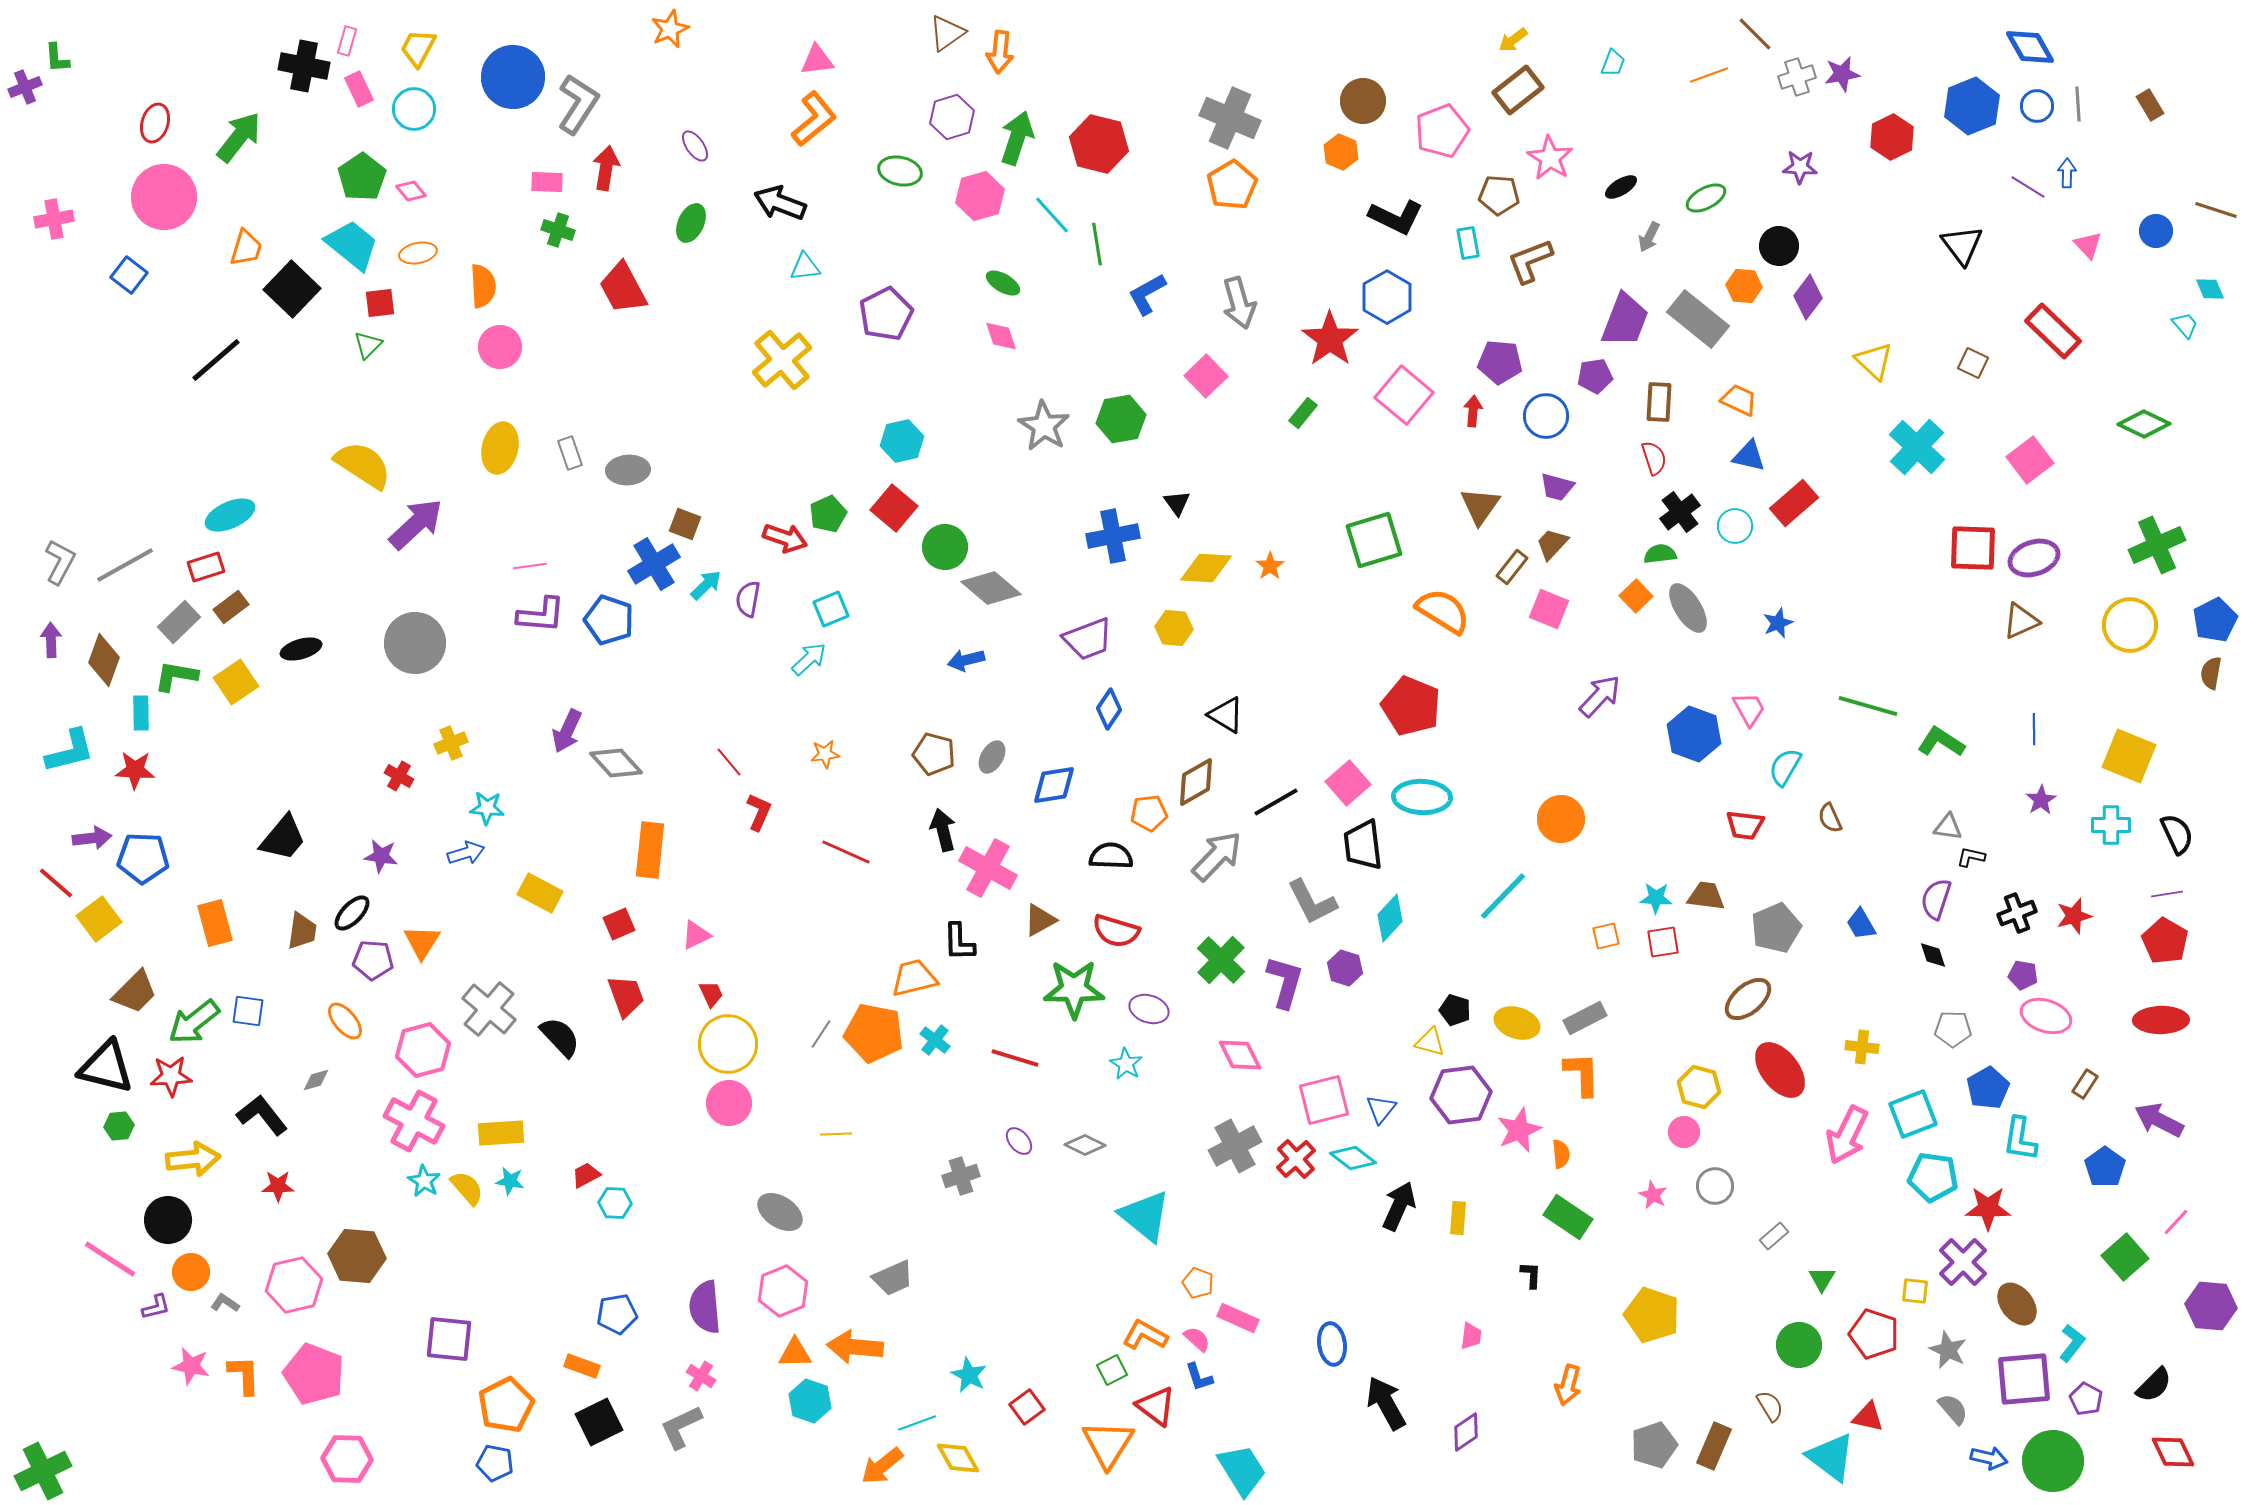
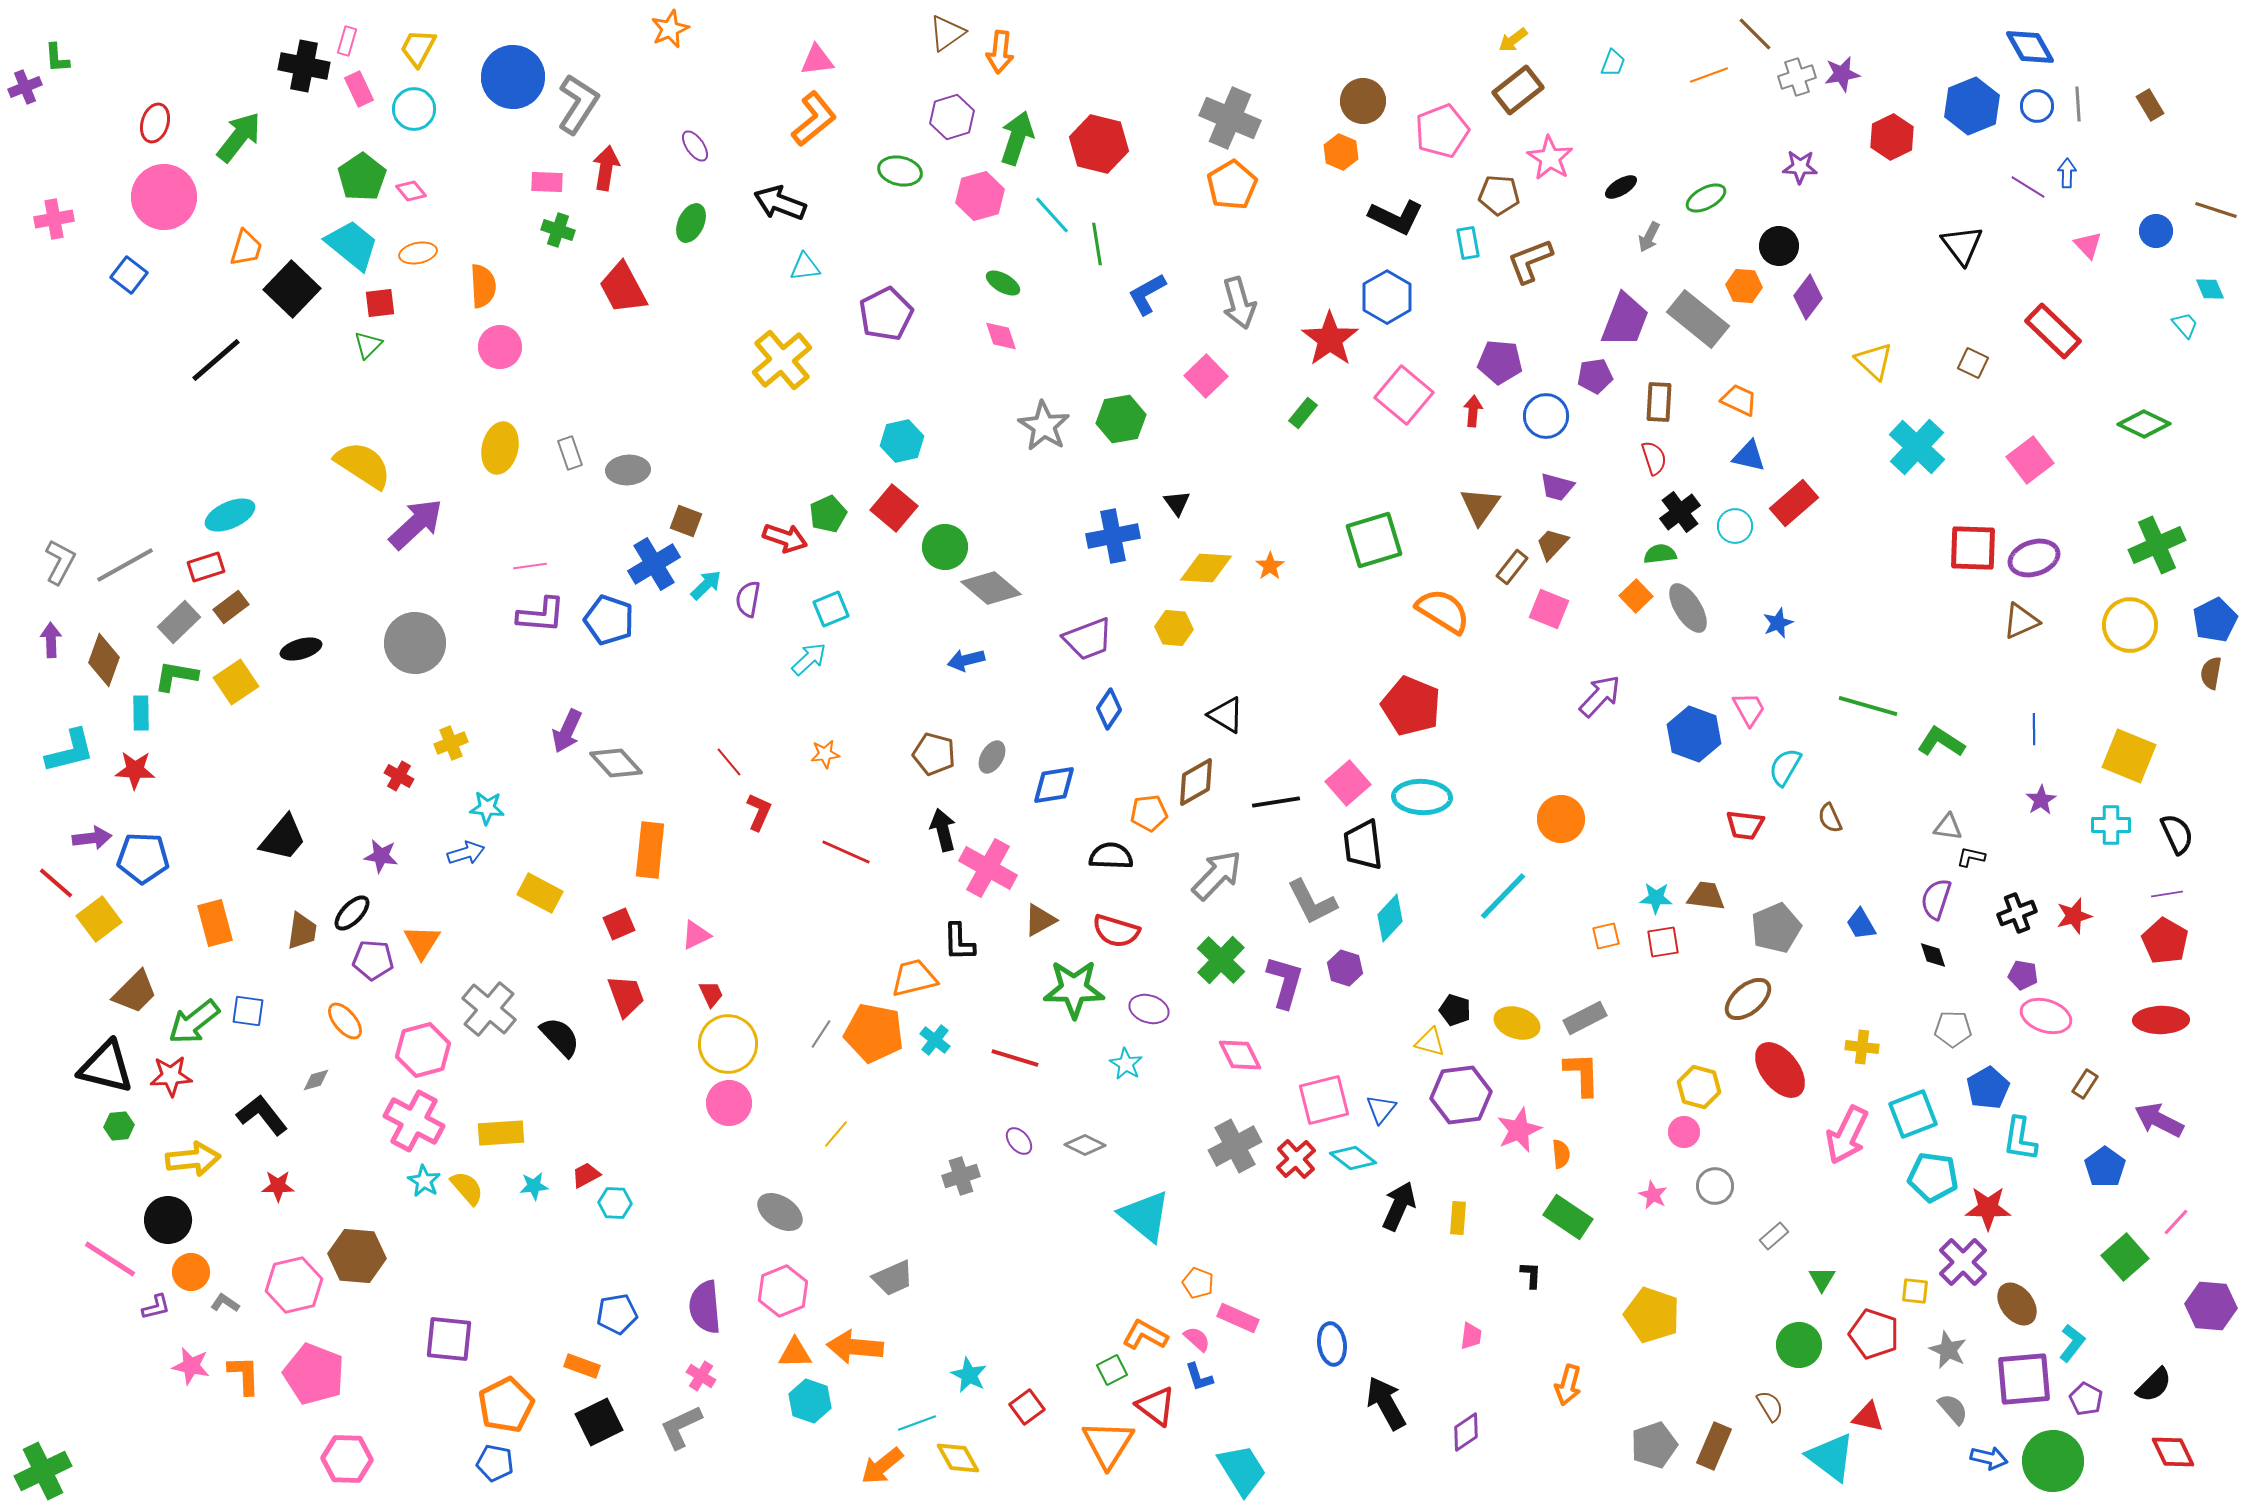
brown square at (685, 524): moved 1 px right, 3 px up
black line at (1276, 802): rotated 21 degrees clockwise
gray arrow at (1217, 856): moved 19 px down
yellow line at (836, 1134): rotated 48 degrees counterclockwise
cyan star at (510, 1181): moved 24 px right, 5 px down; rotated 16 degrees counterclockwise
